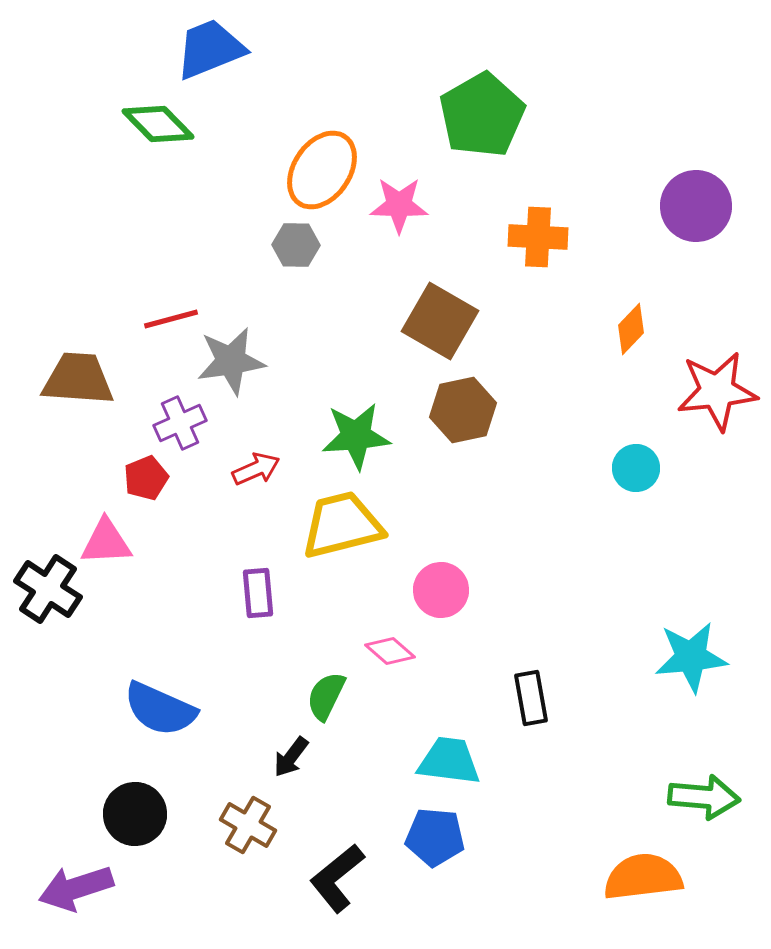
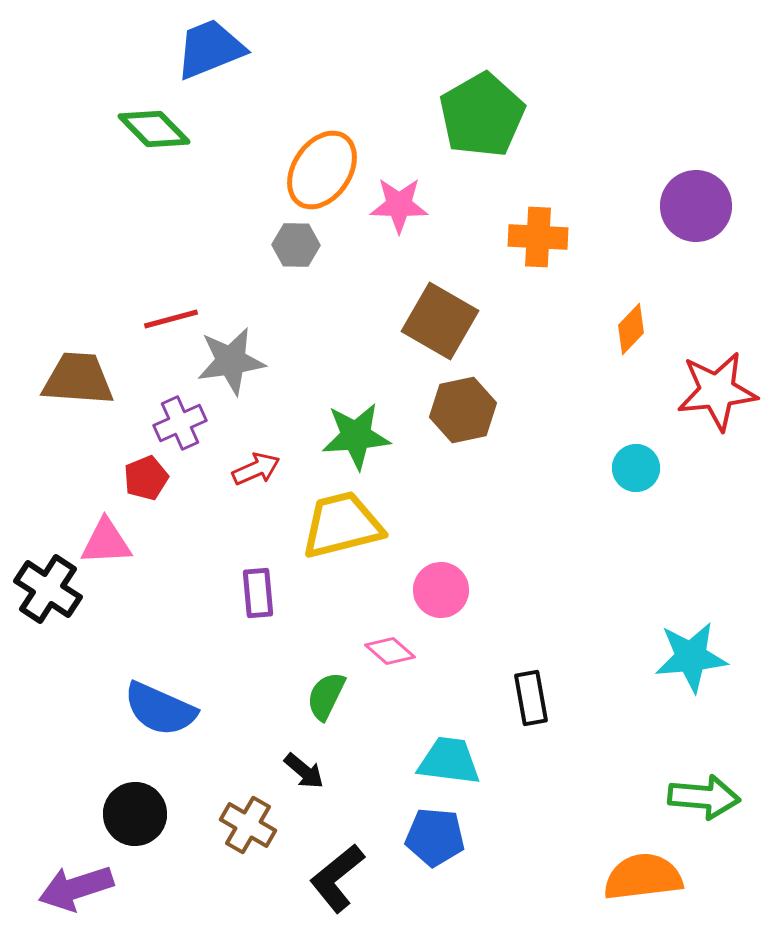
green diamond: moved 4 px left, 5 px down
black arrow: moved 13 px right, 14 px down; rotated 87 degrees counterclockwise
